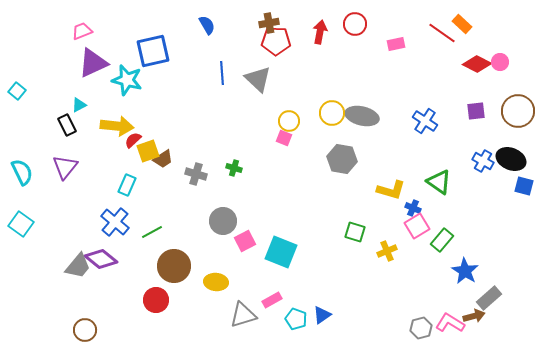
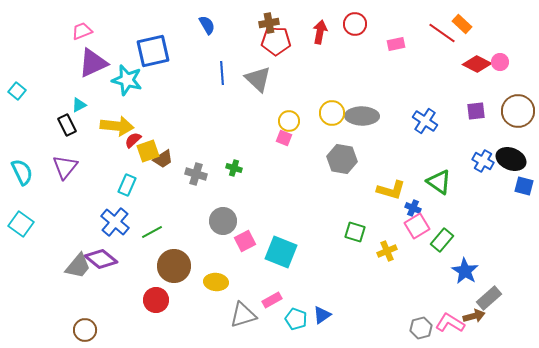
gray ellipse at (362, 116): rotated 12 degrees counterclockwise
